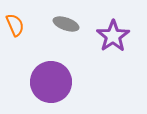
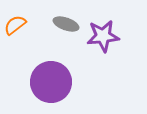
orange semicircle: rotated 105 degrees counterclockwise
purple star: moved 10 px left; rotated 28 degrees clockwise
